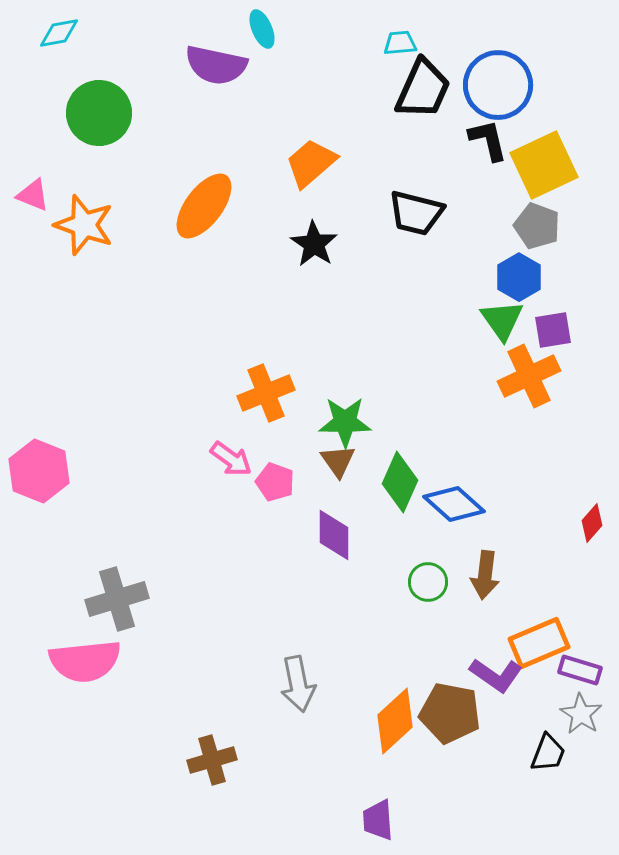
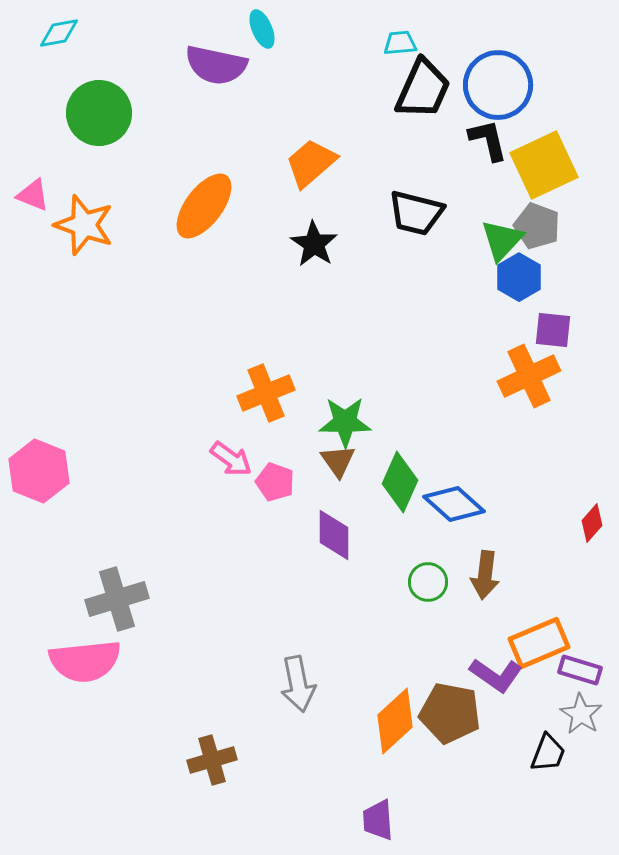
green triangle at (502, 320): moved 80 px up; rotated 18 degrees clockwise
purple square at (553, 330): rotated 15 degrees clockwise
